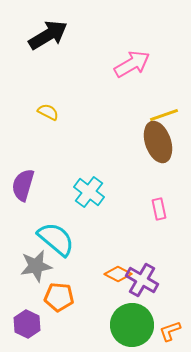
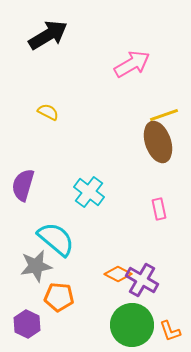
orange L-shape: rotated 90 degrees counterclockwise
